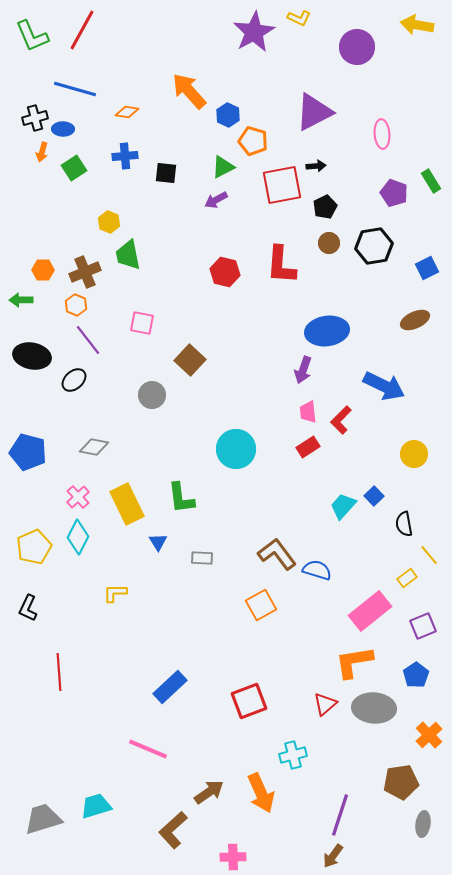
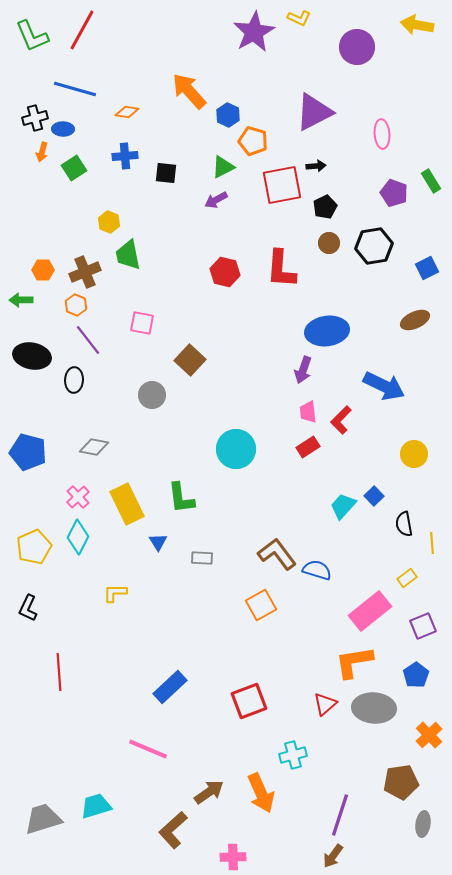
red L-shape at (281, 265): moved 4 px down
black ellipse at (74, 380): rotated 45 degrees counterclockwise
yellow line at (429, 555): moved 3 px right, 12 px up; rotated 35 degrees clockwise
